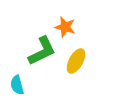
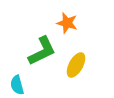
orange star: moved 2 px right, 4 px up
yellow ellipse: moved 4 px down
